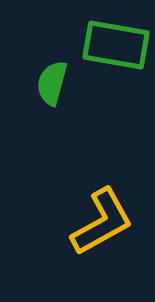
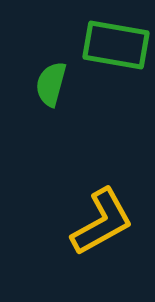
green semicircle: moved 1 px left, 1 px down
